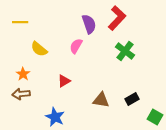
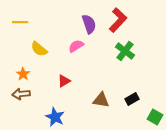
red L-shape: moved 1 px right, 2 px down
pink semicircle: rotated 28 degrees clockwise
